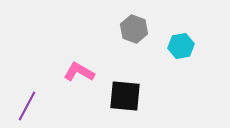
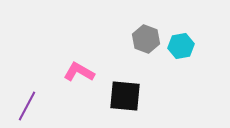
gray hexagon: moved 12 px right, 10 px down
